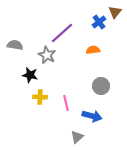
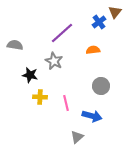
gray star: moved 7 px right, 6 px down
